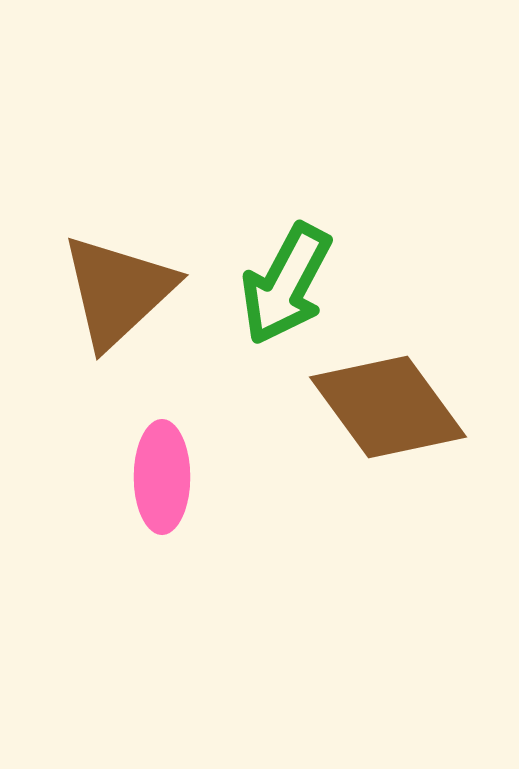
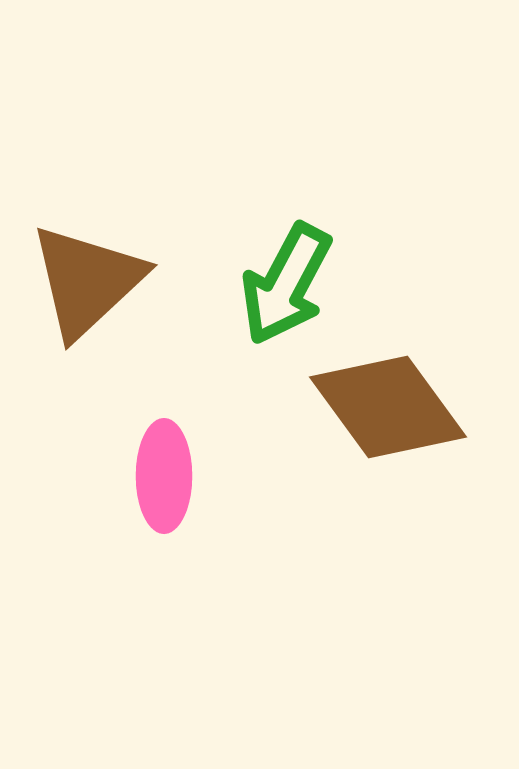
brown triangle: moved 31 px left, 10 px up
pink ellipse: moved 2 px right, 1 px up
